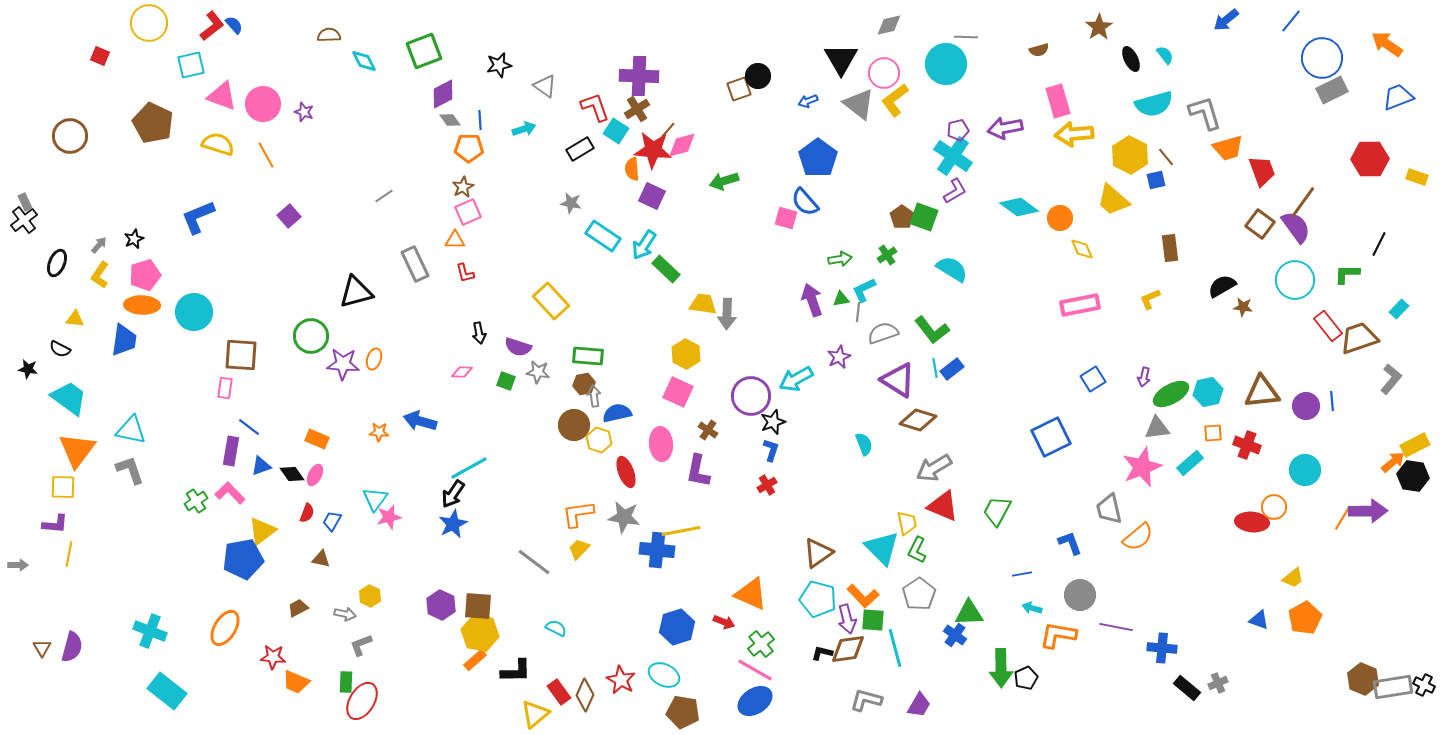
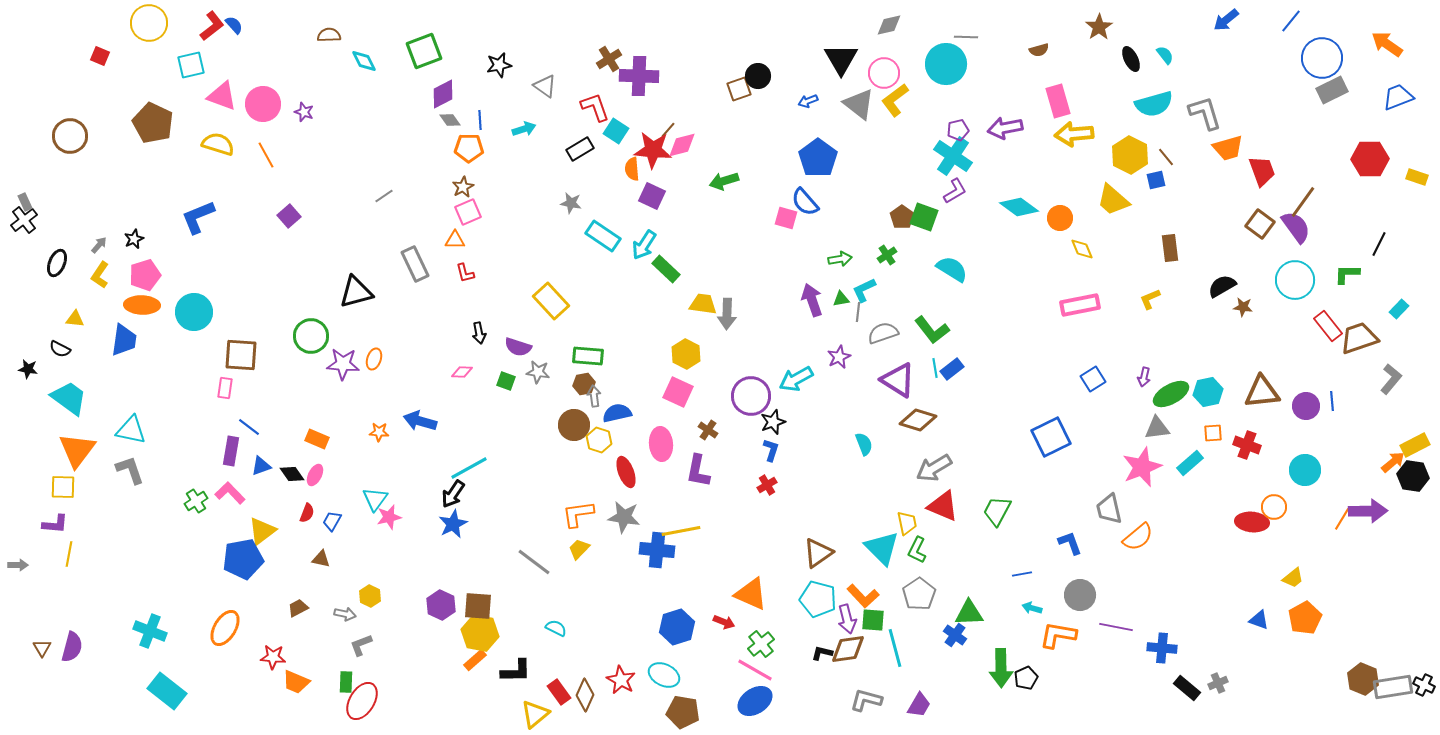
brown cross at (637, 109): moved 28 px left, 50 px up
